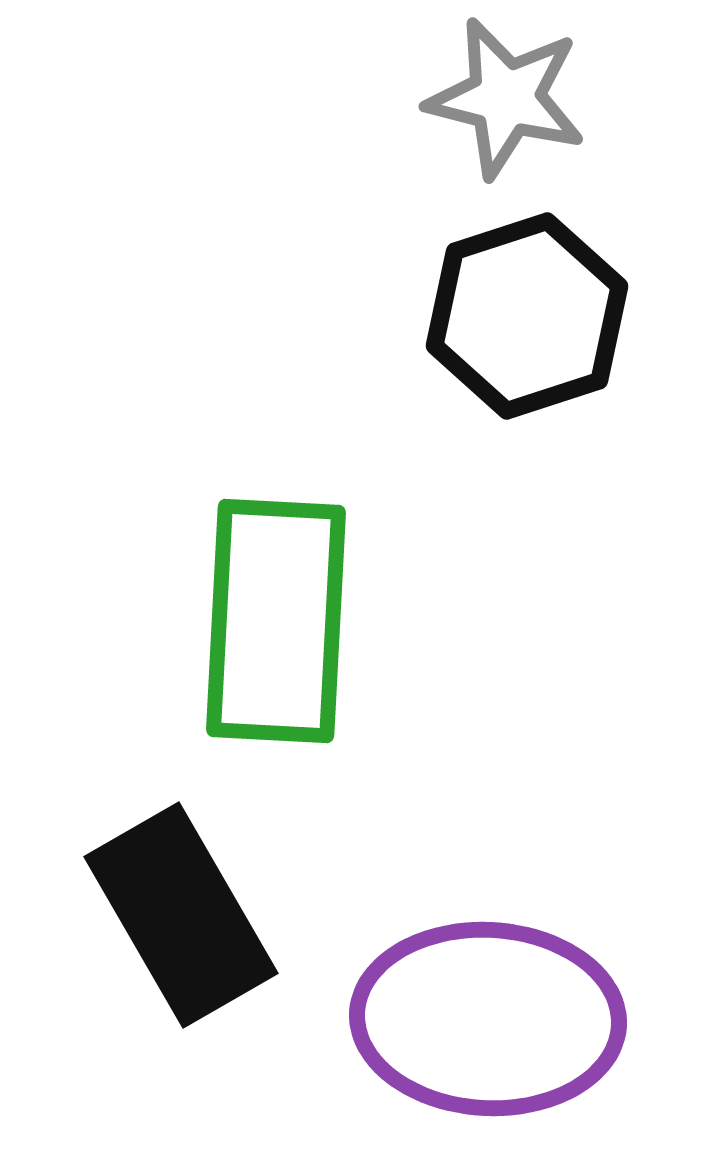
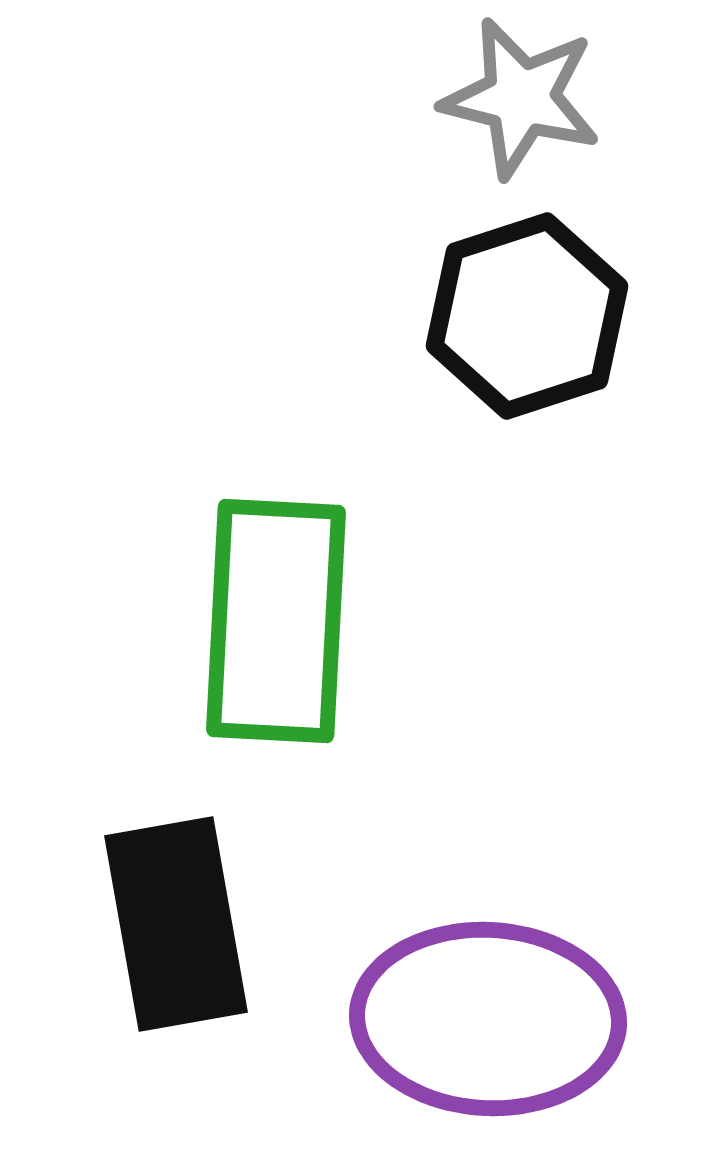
gray star: moved 15 px right
black rectangle: moved 5 px left, 9 px down; rotated 20 degrees clockwise
